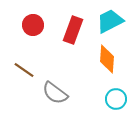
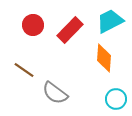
red rectangle: moved 3 px left; rotated 24 degrees clockwise
orange diamond: moved 3 px left, 1 px up
